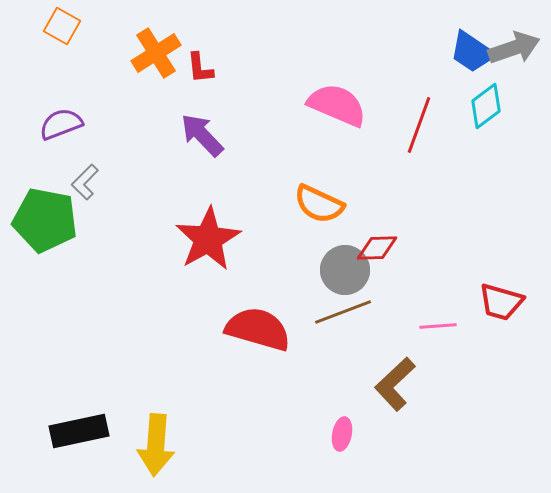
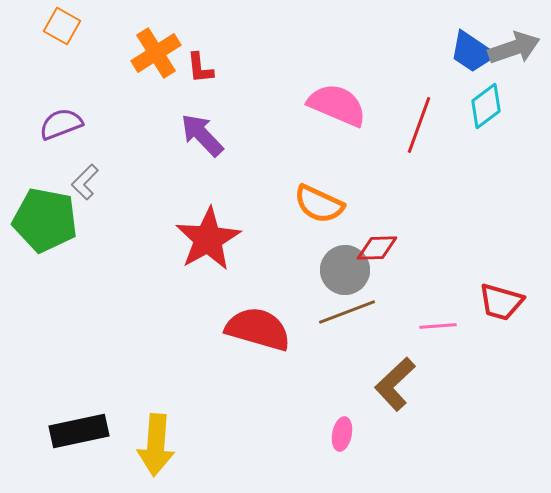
brown line: moved 4 px right
